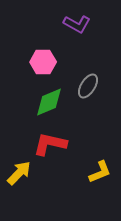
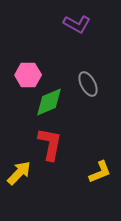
pink hexagon: moved 15 px left, 13 px down
gray ellipse: moved 2 px up; rotated 60 degrees counterclockwise
red L-shape: rotated 88 degrees clockwise
